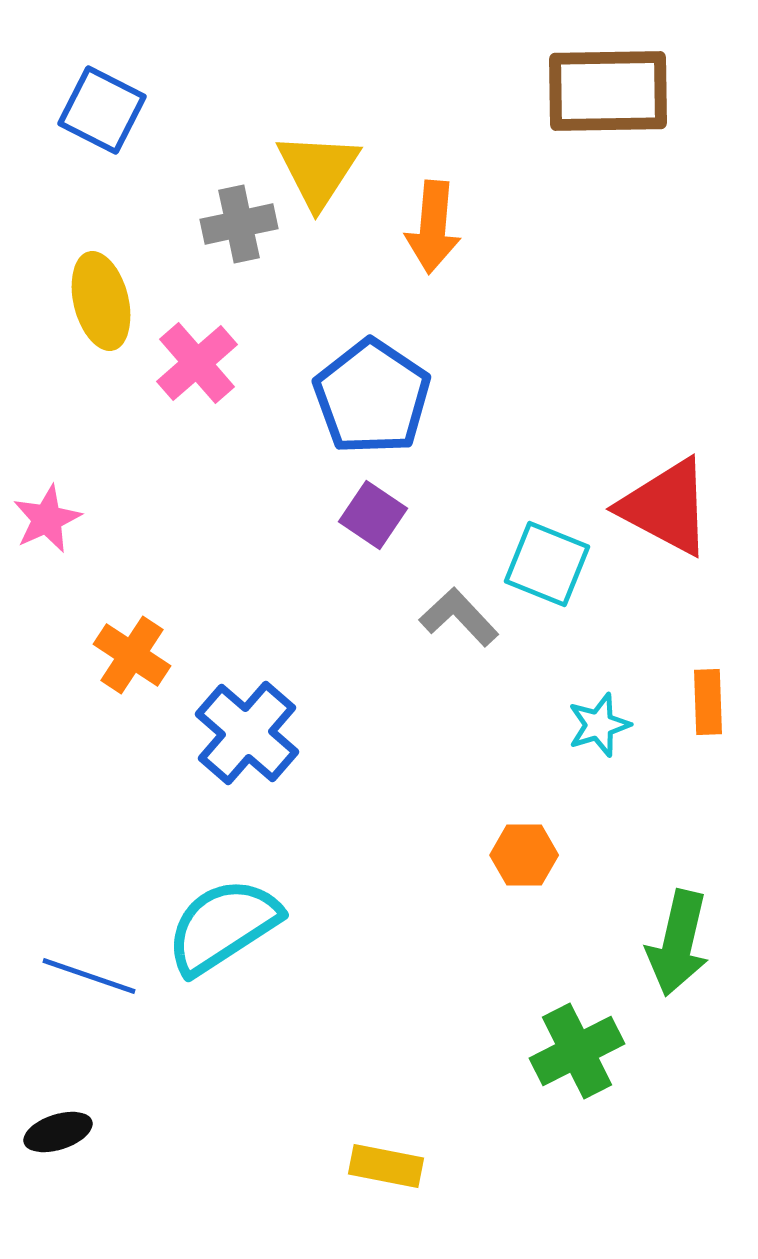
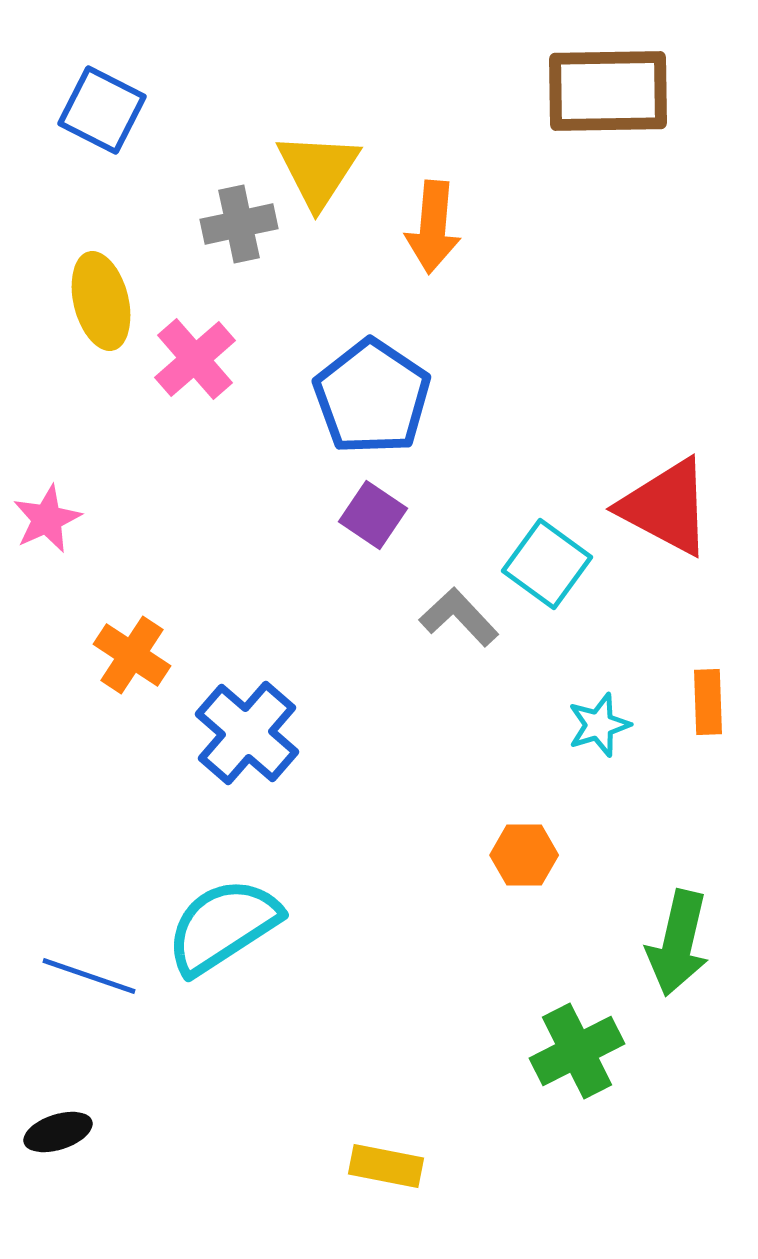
pink cross: moved 2 px left, 4 px up
cyan square: rotated 14 degrees clockwise
